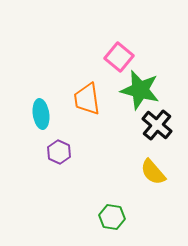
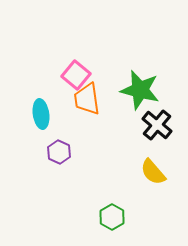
pink square: moved 43 px left, 18 px down
green hexagon: rotated 20 degrees clockwise
